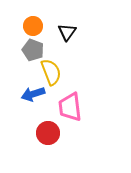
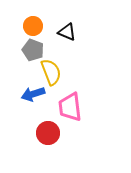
black triangle: rotated 42 degrees counterclockwise
